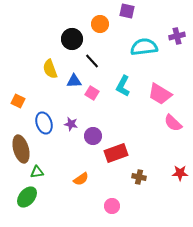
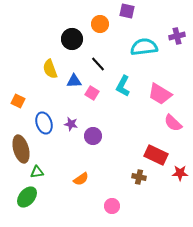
black line: moved 6 px right, 3 px down
red rectangle: moved 40 px right, 2 px down; rotated 45 degrees clockwise
